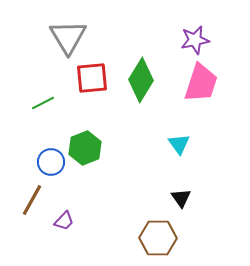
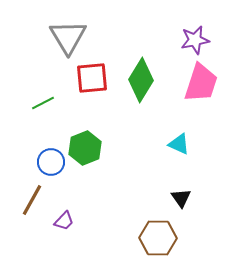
cyan triangle: rotated 30 degrees counterclockwise
